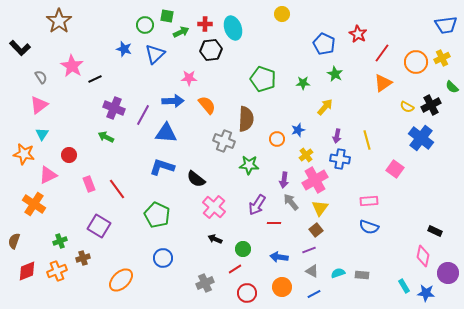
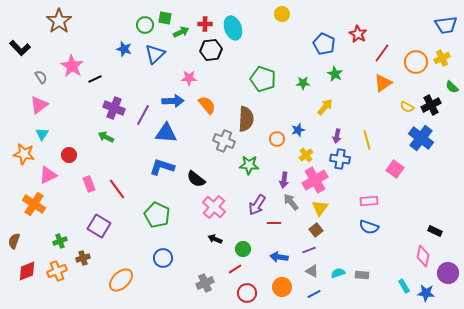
green square at (167, 16): moved 2 px left, 2 px down
